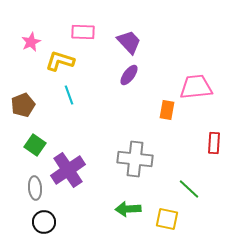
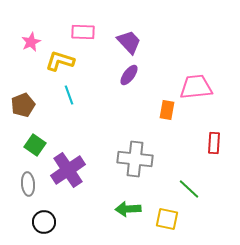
gray ellipse: moved 7 px left, 4 px up
